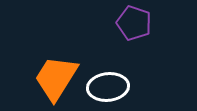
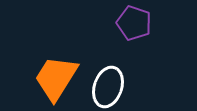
white ellipse: rotated 66 degrees counterclockwise
